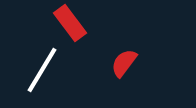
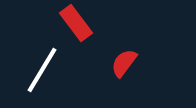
red rectangle: moved 6 px right
